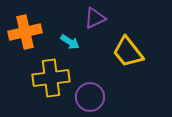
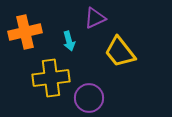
cyan arrow: moved 1 px left, 1 px up; rotated 42 degrees clockwise
yellow trapezoid: moved 8 px left
purple circle: moved 1 px left, 1 px down
